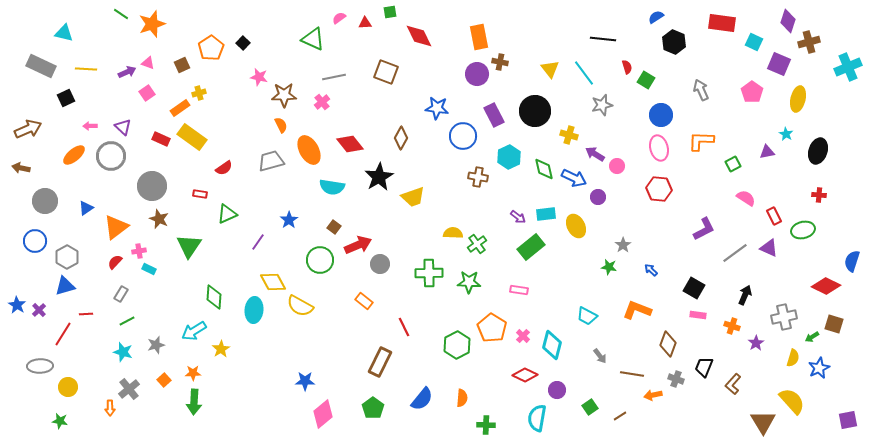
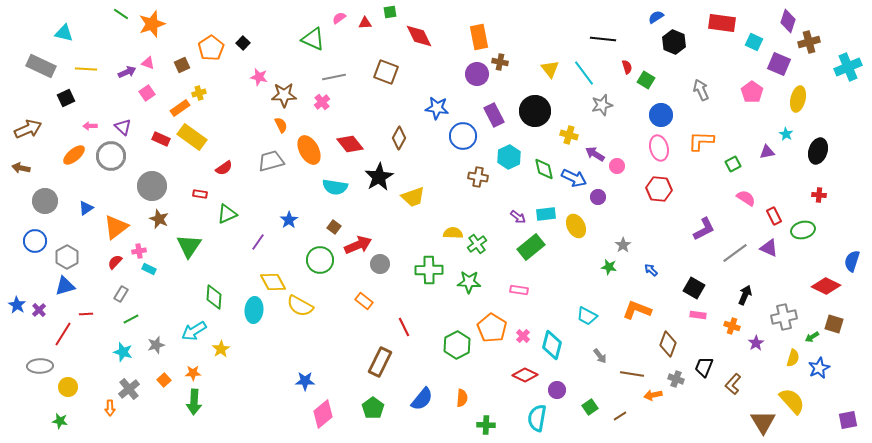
brown diamond at (401, 138): moved 2 px left
cyan semicircle at (332, 187): moved 3 px right
green cross at (429, 273): moved 3 px up
green line at (127, 321): moved 4 px right, 2 px up
